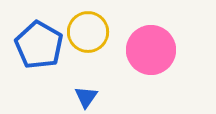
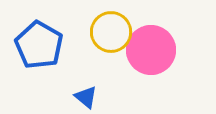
yellow circle: moved 23 px right
blue triangle: rotated 25 degrees counterclockwise
